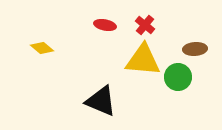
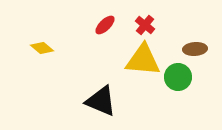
red ellipse: rotated 55 degrees counterclockwise
